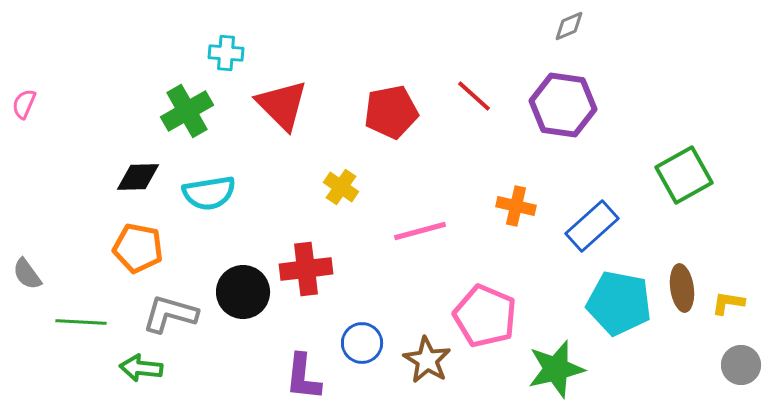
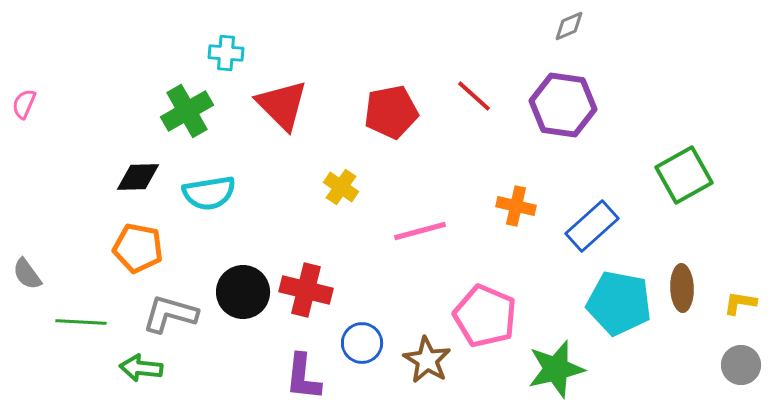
red cross: moved 21 px down; rotated 21 degrees clockwise
brown ellipse: rotated 6 degrees clockwise
yellow L-shape: moved 12 px right
